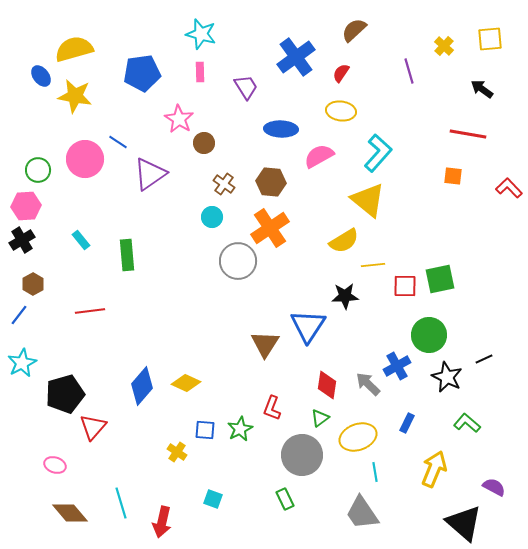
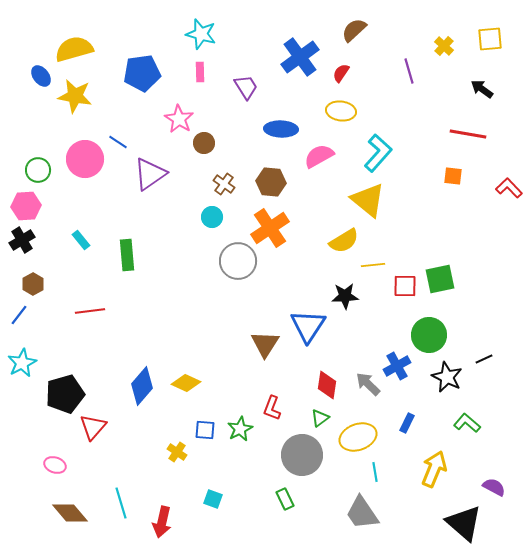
blue cross at (296, 57): moved 4 px right
